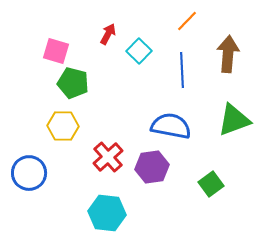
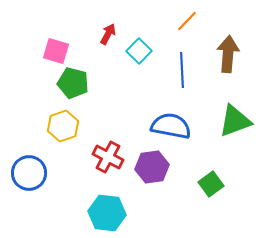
green triangle: moved 1 px right, 1 px down
yellow hexagon: rotated 20 degrees counterclockwise
red cross: rotated 20 degrees counterclockwise
